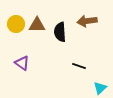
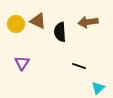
brown arrow: moved 1 px right, 1 px down
brown triangle: moved 1 px right, 4 px up; rotated 24 degrees clockwise
purple triangle: rotated 28 degrees clockwise
cyan triangle: moved 2 px left
